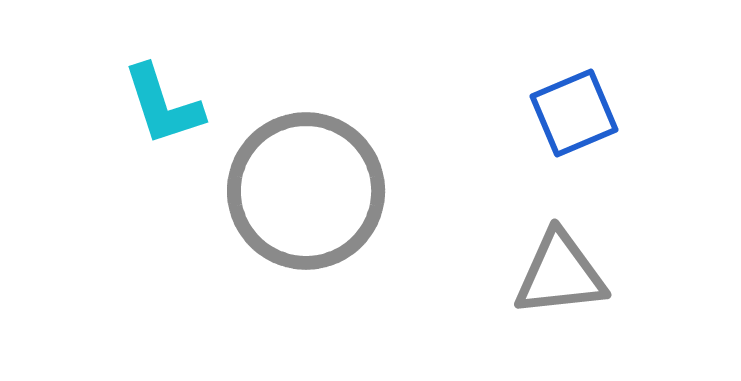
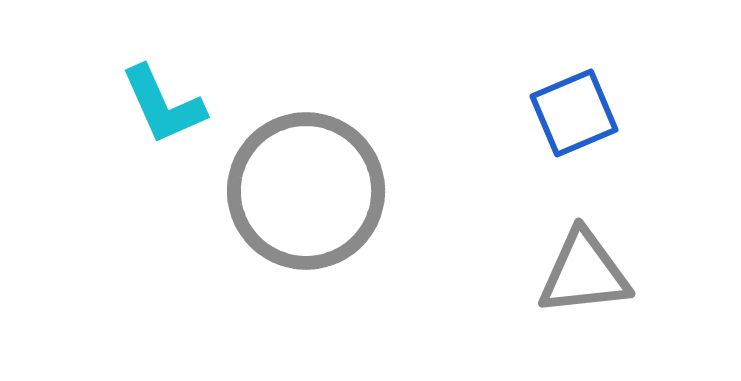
cyan L-shape: rotated 6 degrees counterclockwise
gray triangle: moved 24 px right, 1 px up
